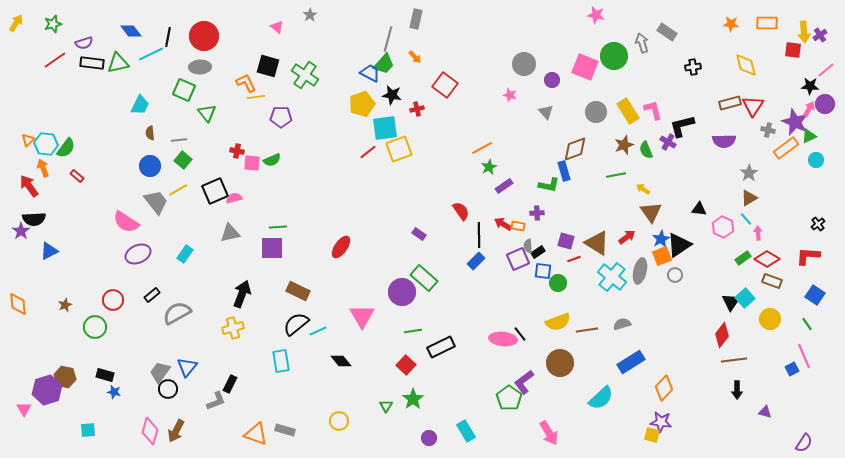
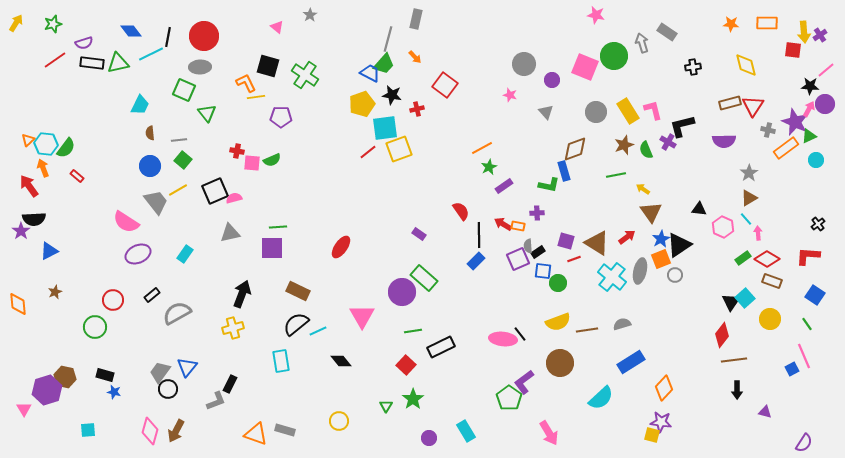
orange square at (662, 256): moved 1 px left, 3 px down
brown star at (65, 305): moved 10 px left, 13 px up
